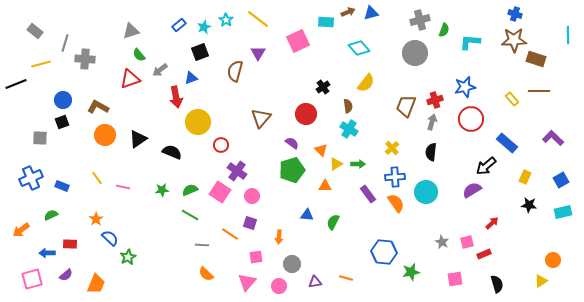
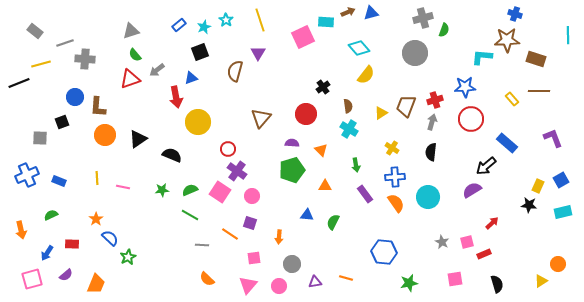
yellow line at (258, 19): moved 2 px right, 1 px down; rotated 35 degrees clockwise
gray cross at (420, 20): moved 3 px right, 2 px up
brown star at (514, 40): moved 7 px left
pink square at (298, 41): moved 5 px right, 4 px up
cyan L-shape at (470, 42): moved 12 px right, 15 px down
gray line at (65, 43): rotated 54 degrees clockwise
green semicircle at (139, 55): moved 4 px left
gray arrow at (160, 70): moved 3 px left
yellow semicircle at (366, 83): moved 8 px up
black line at (16, 84): moved 3 px right, 1 px up
blue star at (465, 87): rotated 10 degrees clockwise
blue circle at (63, 100): moved 12 px right, 3 px up
brown L-shape at (98, 107): rotated 115 degrees counterclockwise
purple L-shape at (553, 138): rotated 25 degrees clockwise
purple semicircle at (292, 143): rotated 32 degrees counterclockwise
red circle at (221, 145): moved 7 px right, 4 px down
yellow cross at (392, 148): rotated 16 degrees counterclockwise
black semicircle at (172, 152): moved 3 px down
yellow triangle at (336, 164): moved 45 px right, 51 px up
green arrow at (358, 164): moved 2 px left, 1 px down; rotated 80 degrees clockwise
yellow rectangle at (525, 177): moved 13 px right, 9 px down
blue cross at (31, 178): moved 4 px left, 3 px up
yellow line at (97, 178): rotated 32 degrees clockwise
blue rectangle at (62, 186): moved 3 px left, 5 px up
cyan circle at (426, 192): moved 2 px right, 5 px down
purple rectangle at (368, 194): moved 3 px left
orange arrow at (21, 230): rotated 66 degrees counterclockwise
red rectangle at (70, 244): moved 2 px right
blue arrow at (47, 253): rotated 56 degrees counterclockwise
pink square at (256, 257): moved 2 px left, 1 px down
orange circle at (553, 260): moved 5 px right, 4 px down
green star at (411, 272): moved 2 px left, 11 px down
orange semicircle at (206, 274): moved 1 px right, 5 px down
pink triangle at (247, 282): moved 1 px right, 3 px down
